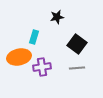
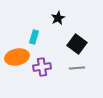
black star: moved 1 px right, 1 px down; rotated 16 degrees counterclockwise
orange ellipse: moved 2 px left
